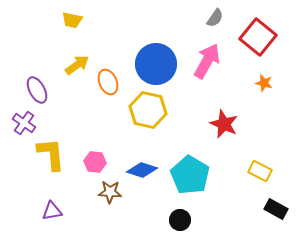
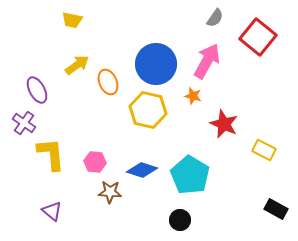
orange star: moved 71 px left, 13 px down
yellow rectangle: moved 4 px right, 21 px up
purple triangle: rotated 50 degrees clockwise
